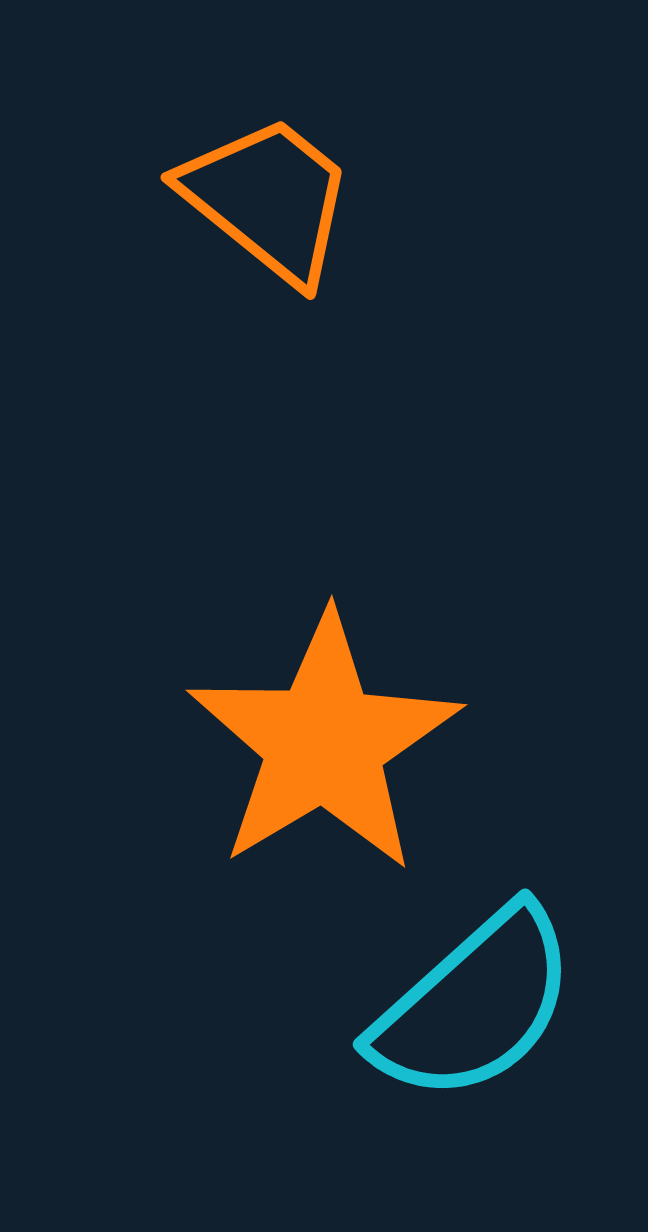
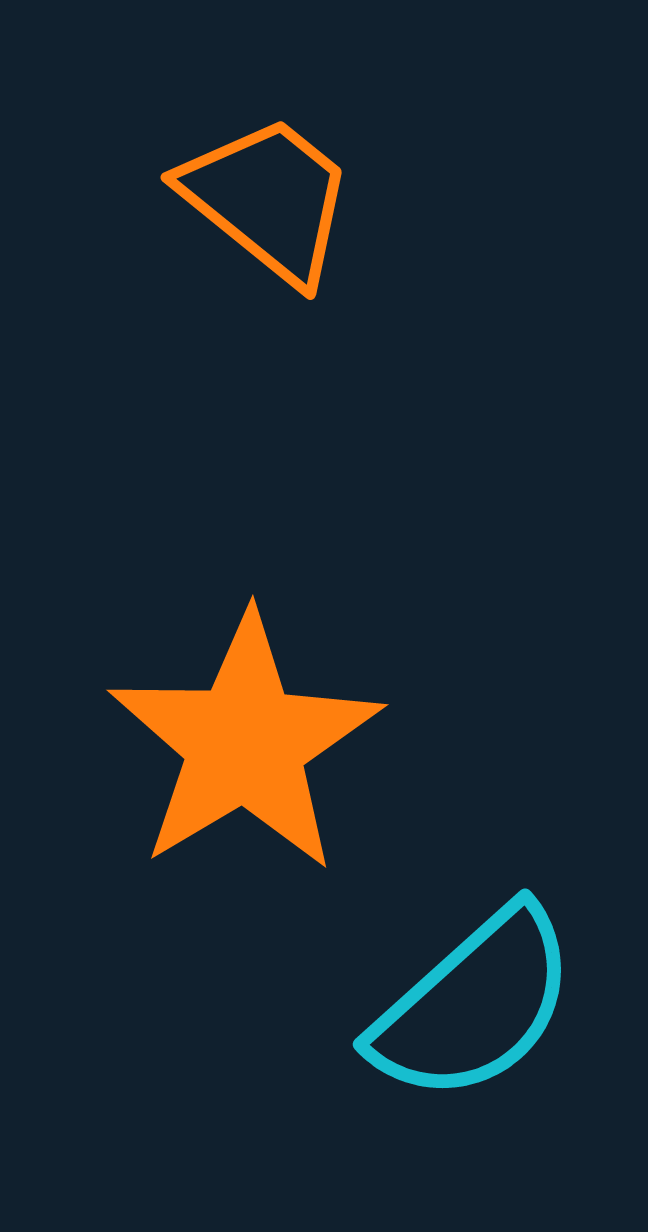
orange star: moved 79 px left
